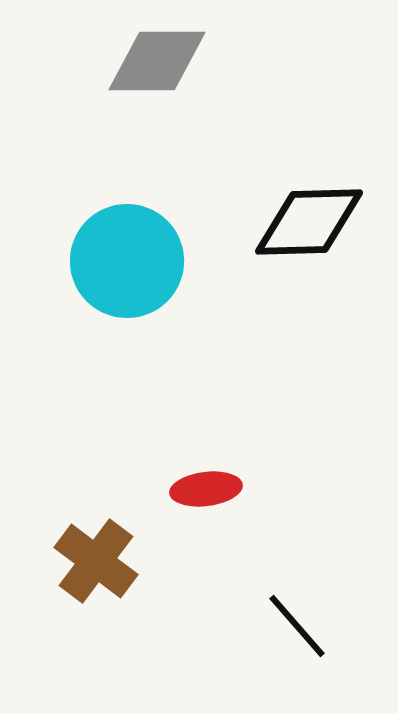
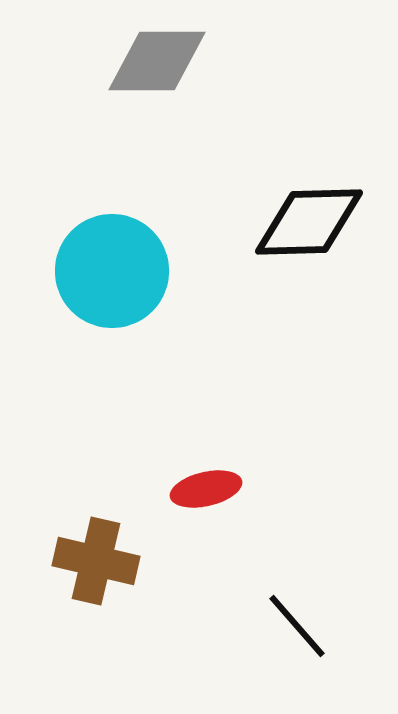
cyan circle: moved 15 px left, 10 px down
red ellipse: rotated 6 degrees counterclockwise
brown cross: rotated 24 degrees counterclockwise
